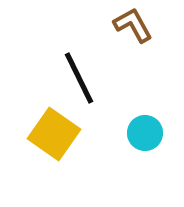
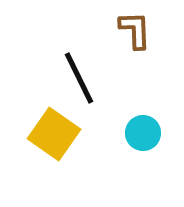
brown L-shape: moved 2 px right, 5 px down; rotated 27 degrees clockwise
cyan circle: moved 2 px left
